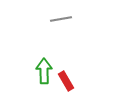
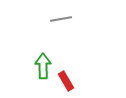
green arrow: moved 1 px left, 5 px up
